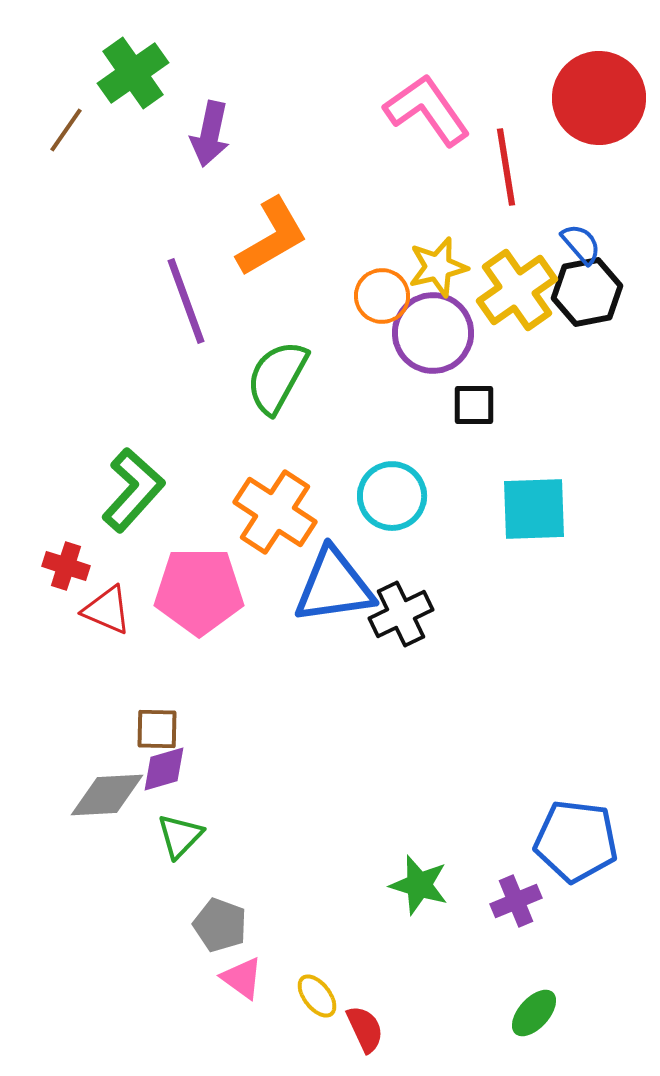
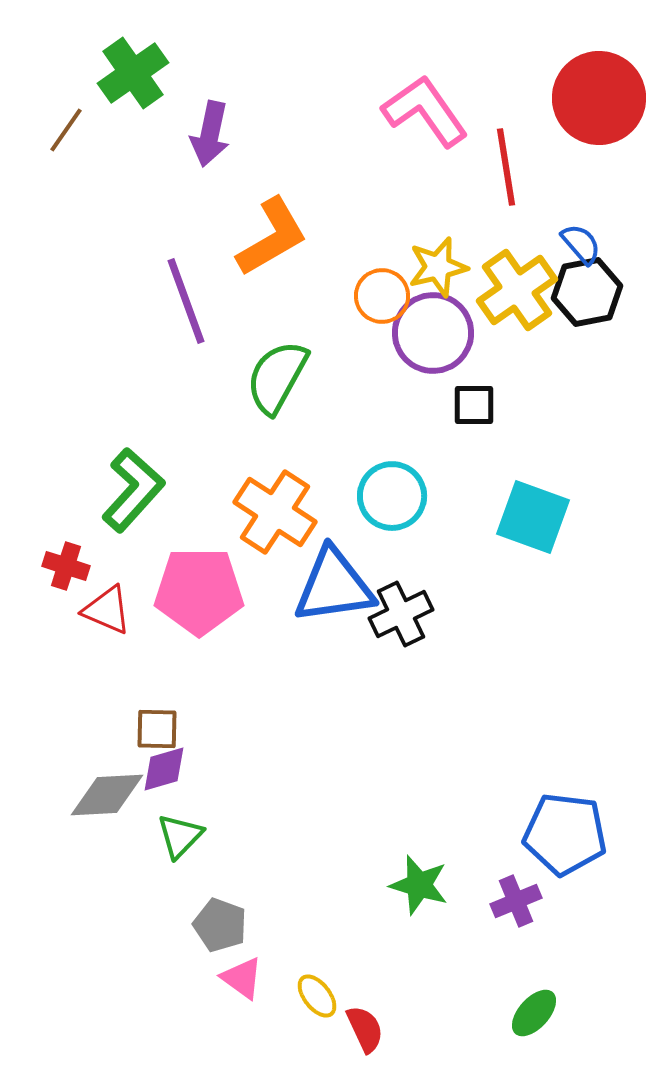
pink L-shape: moved 2 px left, 1 px down
cyan square: moved 1 px left, 8 px down; rotated 22 degrees clockwise
blue pentagon: moved 11 px left, 7 px up
